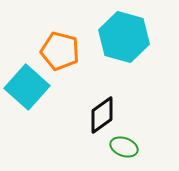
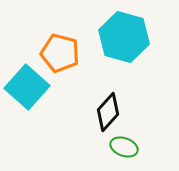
orange pentagon: moved 2 px down
black diamond: moved 6 px right, 3 px up; rotated 12 degrees counterclockwise
